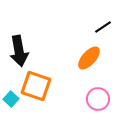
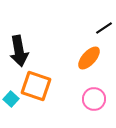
black line: moved 1 px right, 1 px down
pink circle: moved 4 px left
